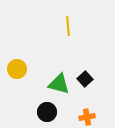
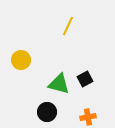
yellow line: rotated 30 degrees clockwise
yellow circle: moved 4 px right, 9 px up
black square: rotated 14 degrees clockwise
orange cross: moved 1 px right
